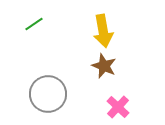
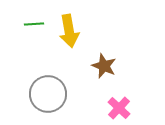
green line: rotated 30 degrees clockwise
yellow arrow: moved 34 px left
pink cross: moved 1 px right, 1 px down
